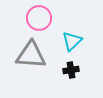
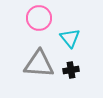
cyan triangle: moved 2 px left, 3 px up; rotated 25 degrees counterclockwise
gray triangle: moved 8 px right, 9 px down
